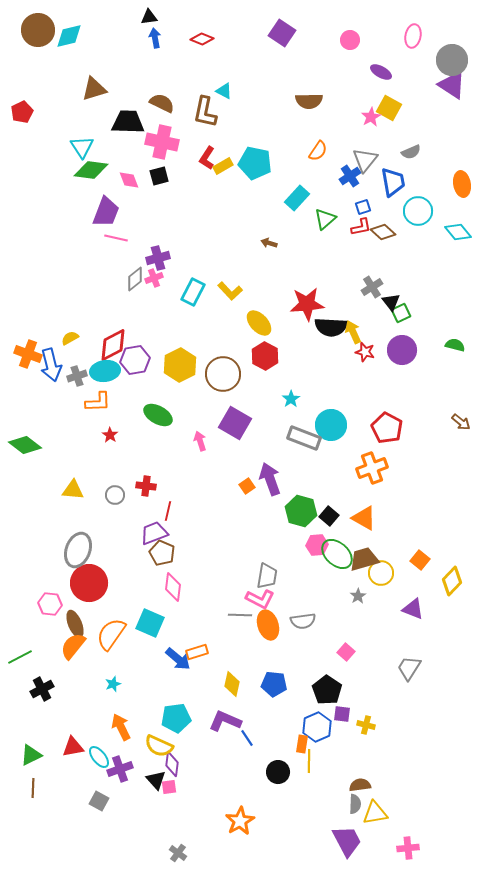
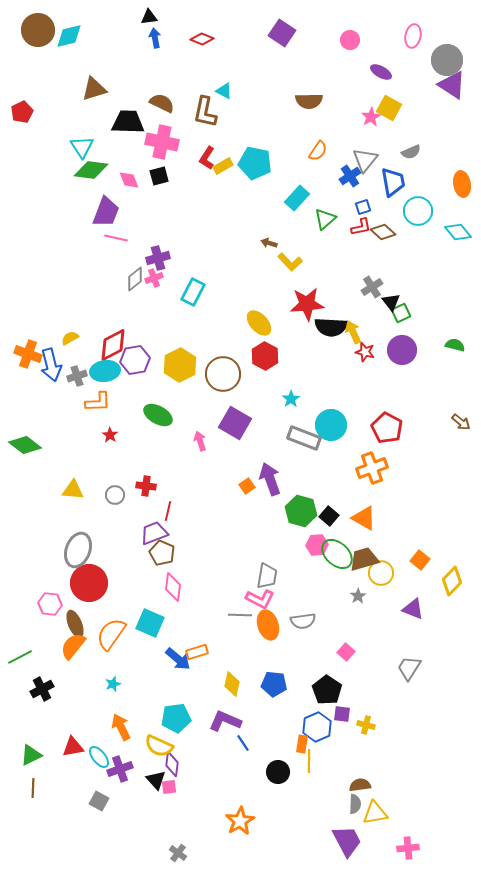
gray circle at (452, 60): moved 5 px left
yellow L-shape at (230, 291): moved 60 px right, 29 px up
blue line at (247, 738): moved 4 px left, 5 px down
